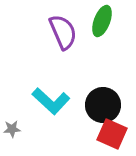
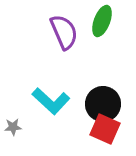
purple semicircle: moved 1 px right
black circle: moved 1 px up
gray star: moved 1 px right, 2 px up
red square: moved 7 px left, 5 px up
